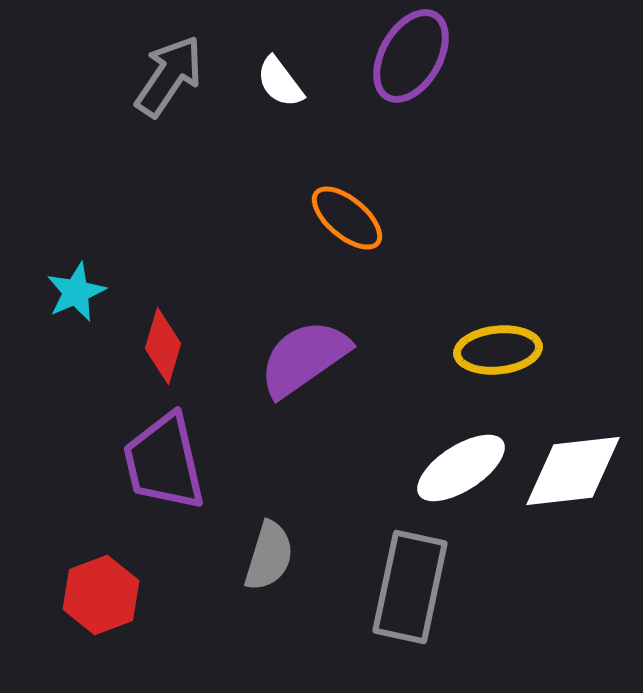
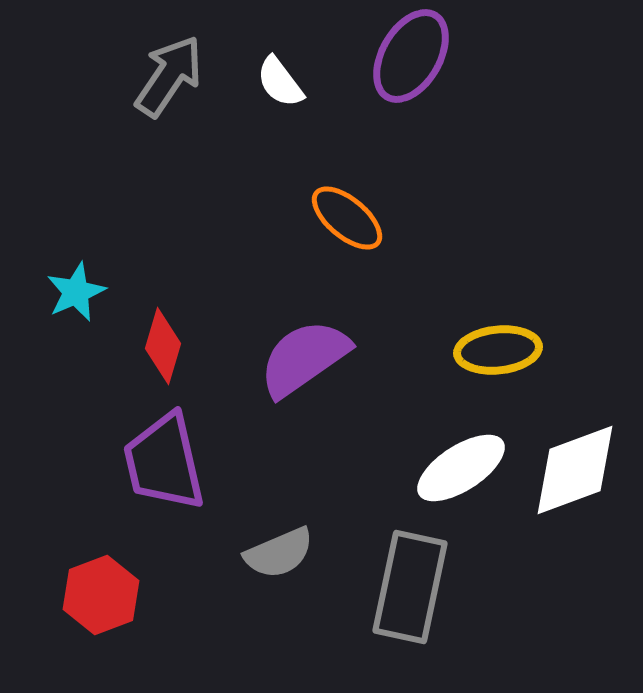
white diamond: moved 2 px right, 1 px up; rotated 14 degrees counterclockwise
gray semicircle: moved 10 px right, 3 px up; rotated 50 degrees clockwise
